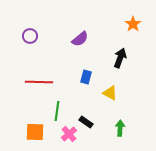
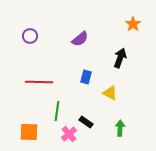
orange square: moved 6 px left
